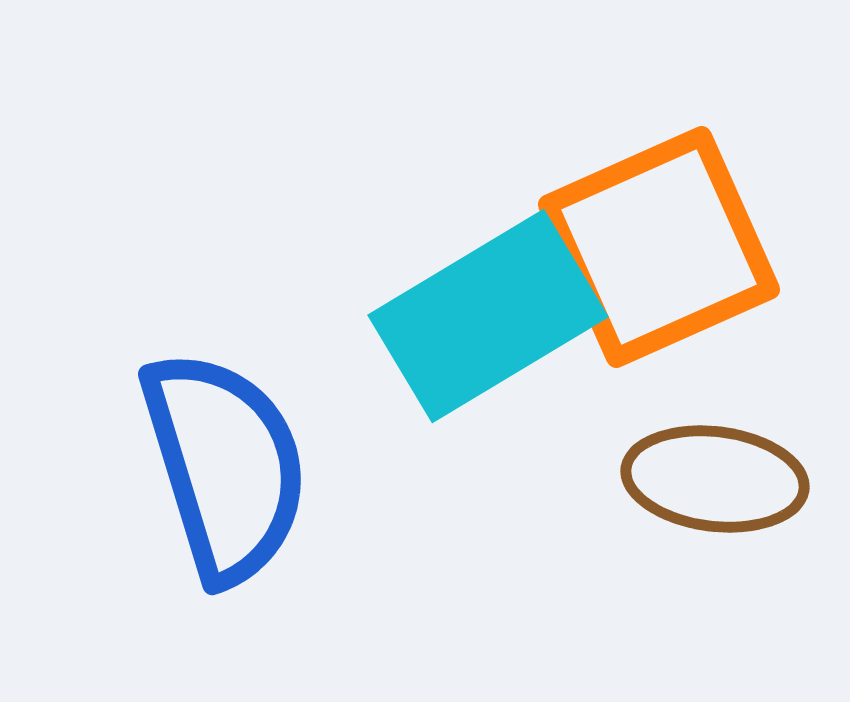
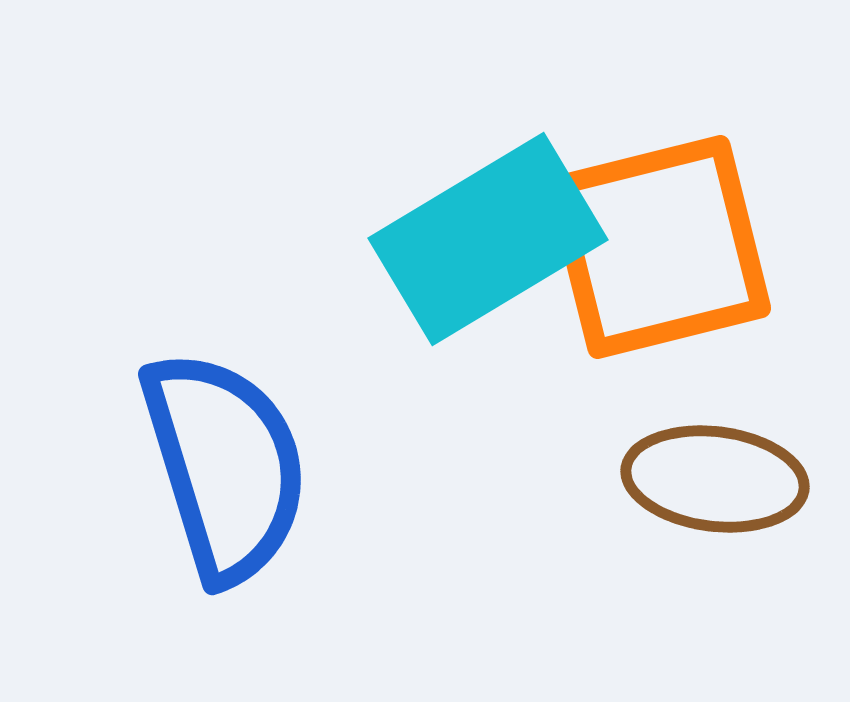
orange square: rotated 10 degrees clockwise
cyan rectangle: moved 77 px up
